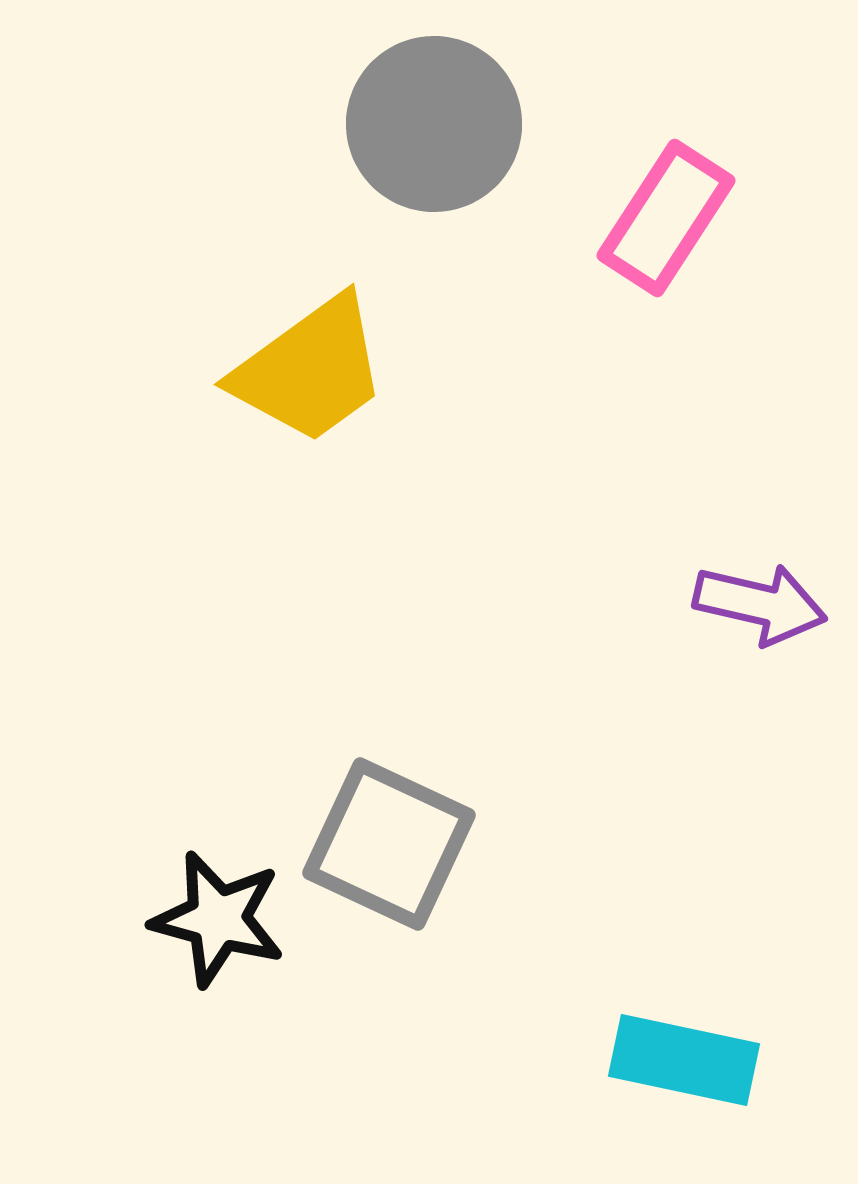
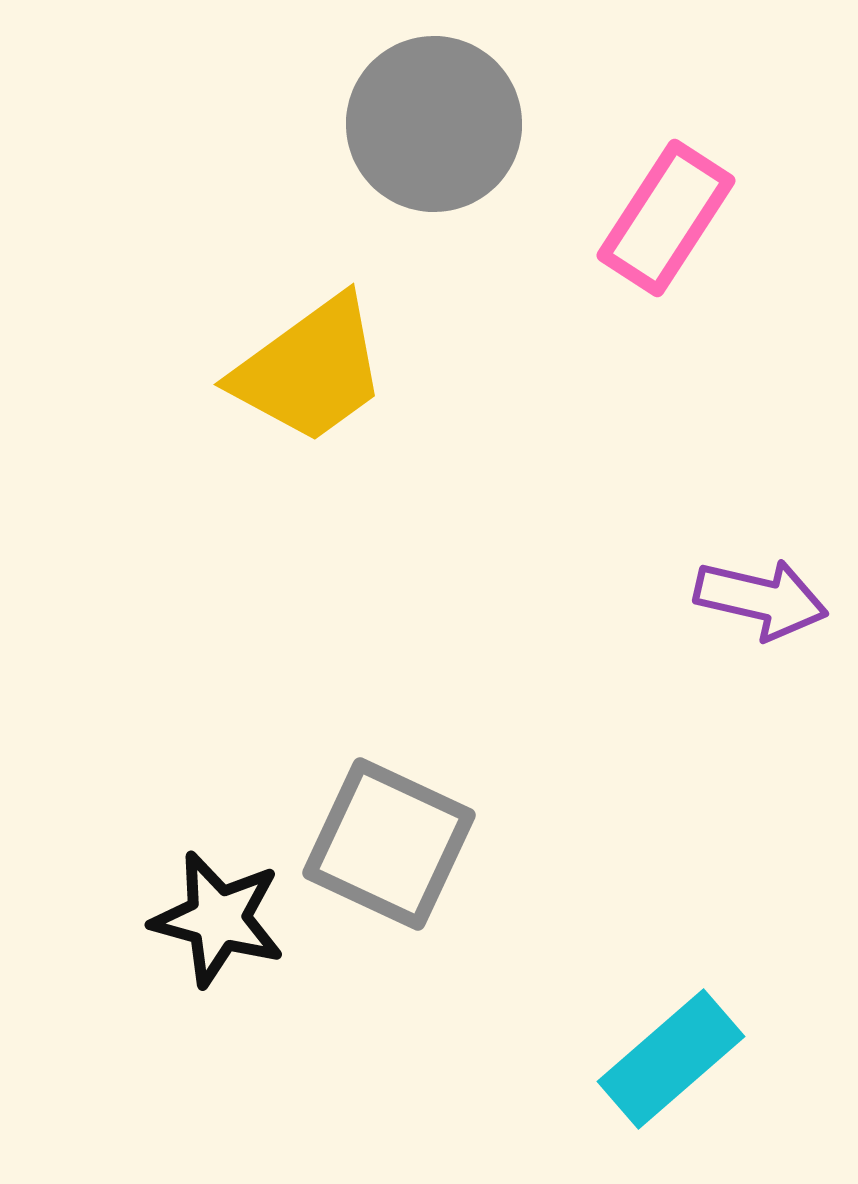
purple arrow: moved 1 px right, 5 px up
cyan rectangle: moved 13 px left, 1 px up; rotated 53 degrees counterclockwise
